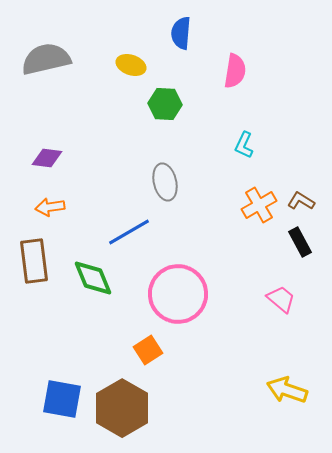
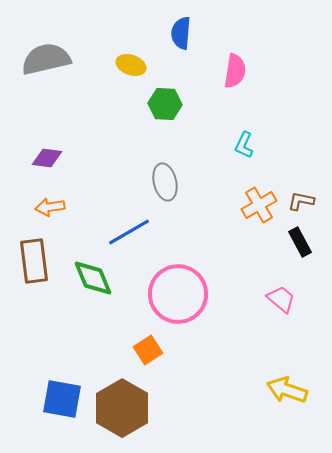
brown L-shape: rotated 20 degrees counterclockwise
